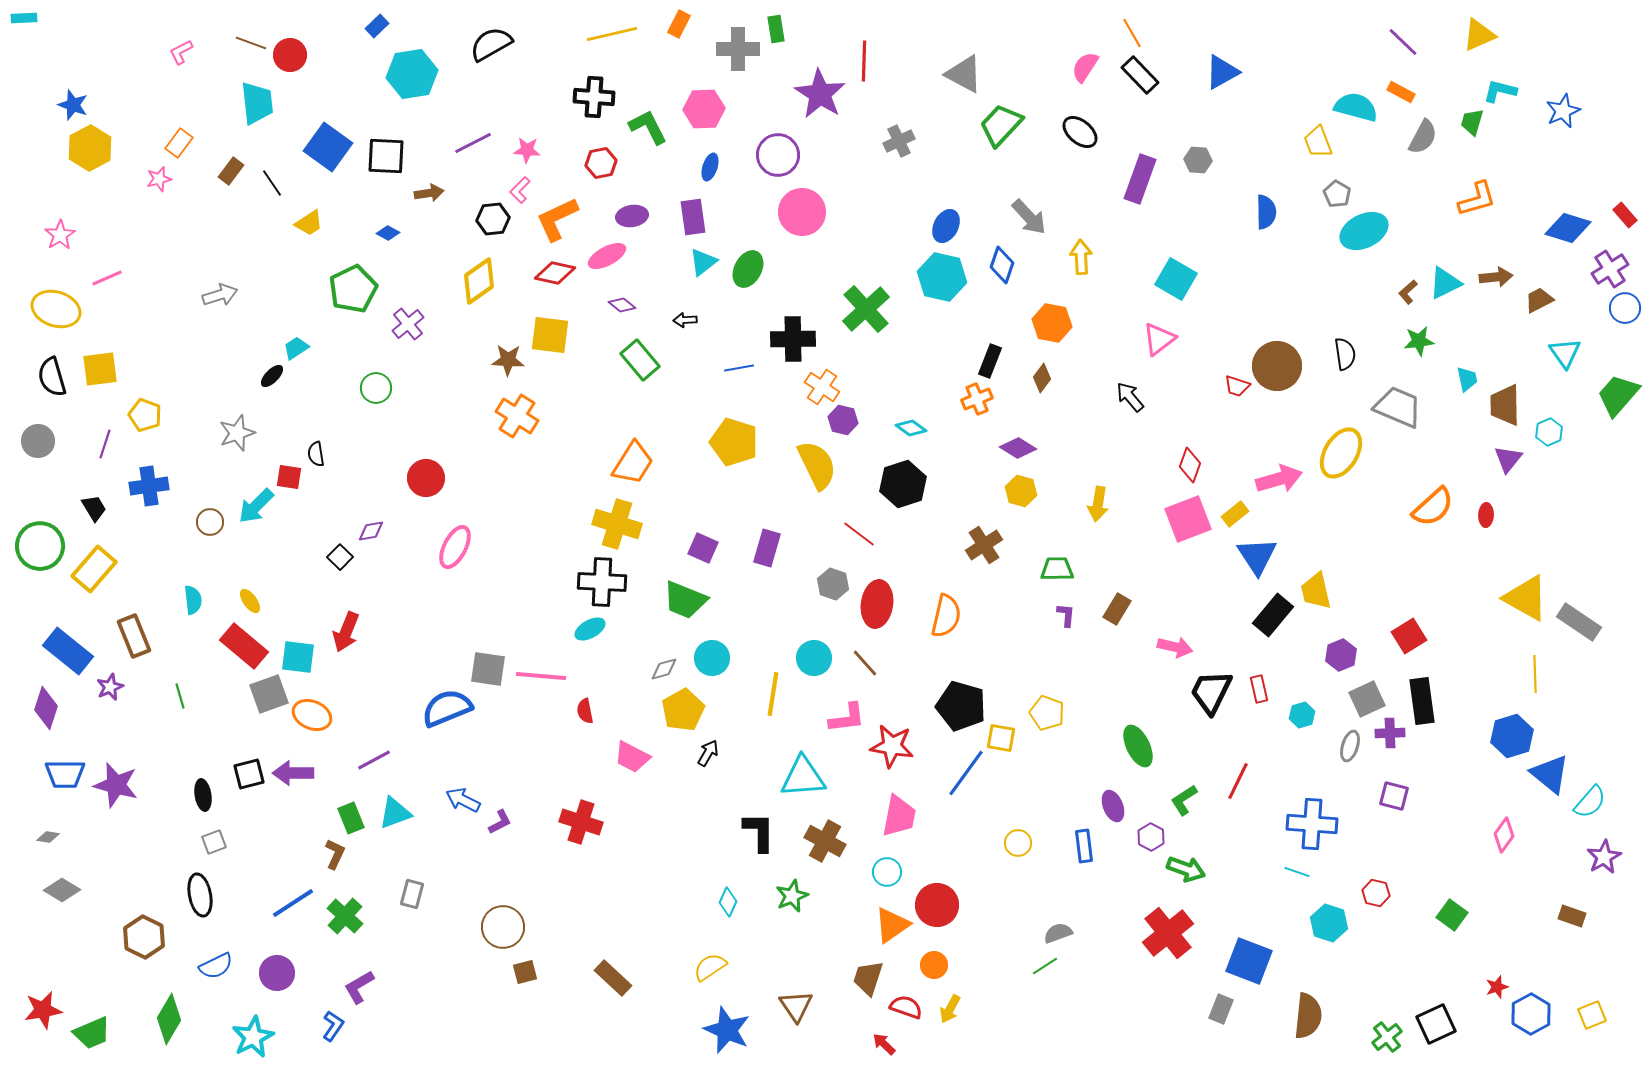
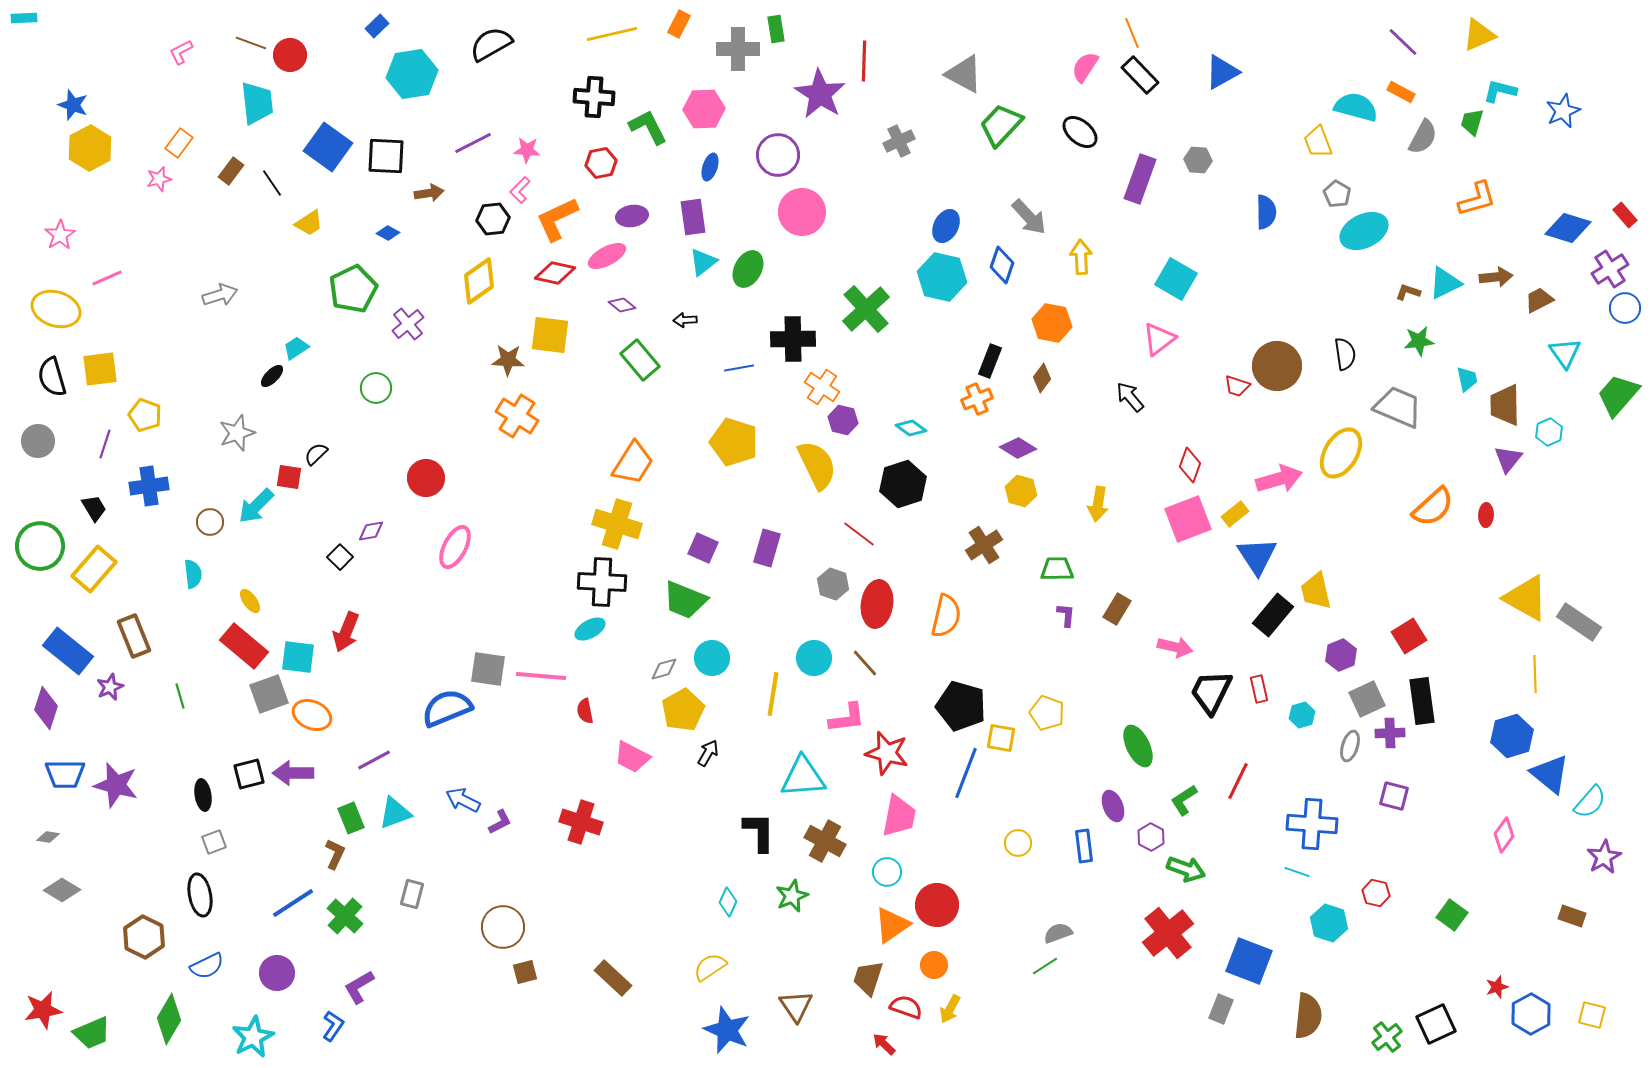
orange line at (1132, 33): rotated 8 degrees clockwise
brown L-shape at (1408, 292): rotated 60 degrees clockwise
black semicircle at (316, 454): rotated 55 degrees clockwise
cyan semicircle at (193, 600): moved 26 px up
red star at (892, 746): moved 5 px left, 7 px down; rotated 6 degrees clockwise
blue line at (966, 773): rotated 15 degrees counterclockwise
blue semicircle at (216, 966): moved 9 px left
yellow square at (1592, 1015): rotated 36 degrees clockwise
